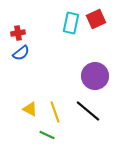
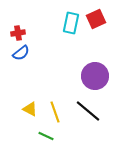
green line: moved 1 px left, 1 px down
